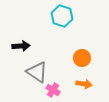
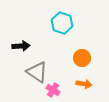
cyan hexagon: moved 7 px down
